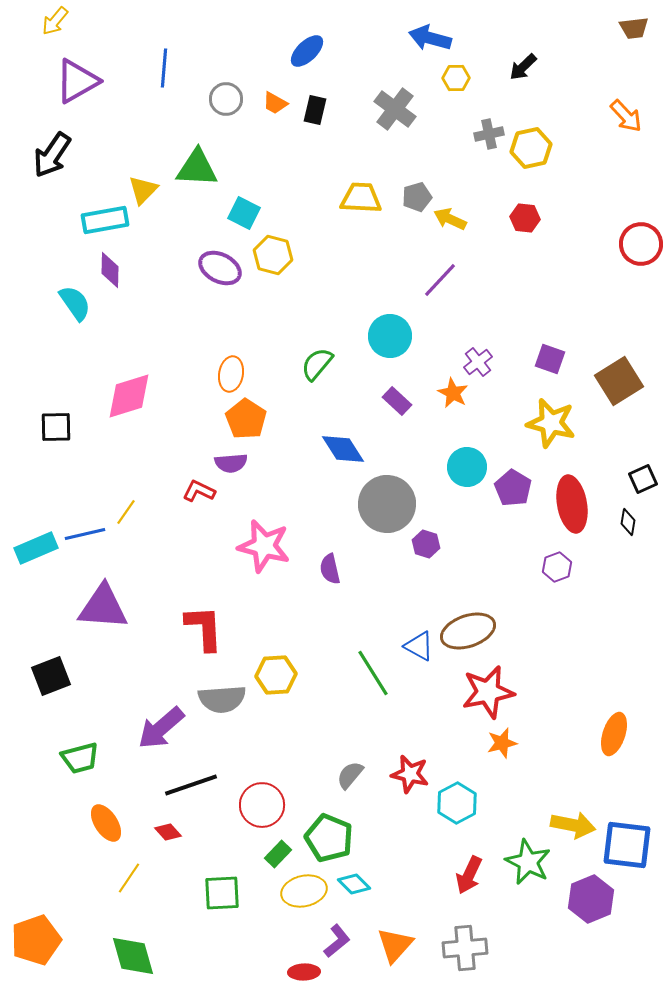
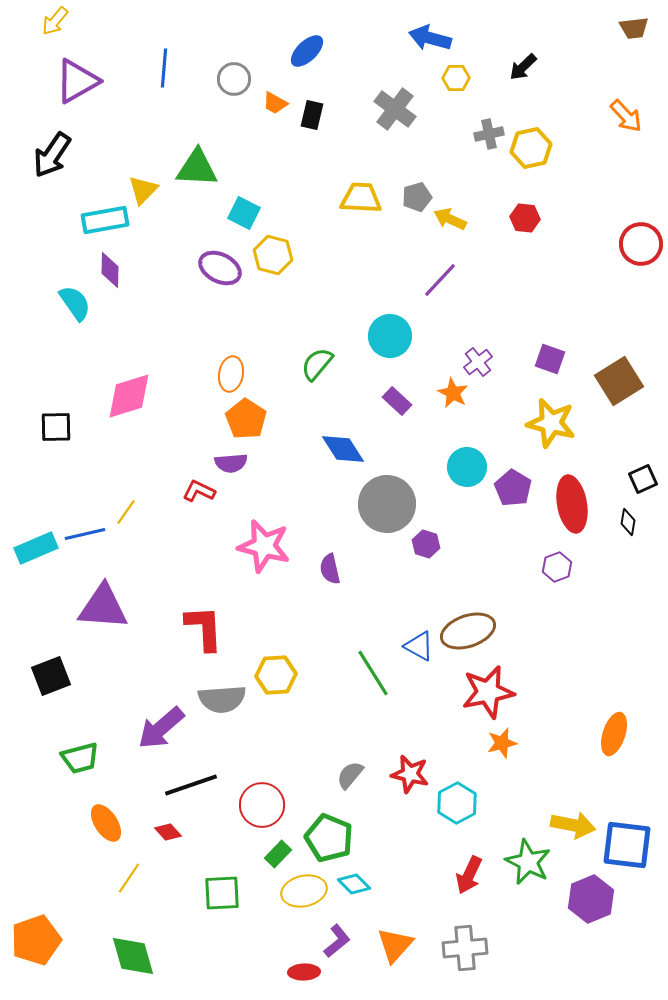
gray circle at (226, 99): moved 8 px right, 20 px up
black rectangle at (315, 110): moved 3 px left, 5 px down
